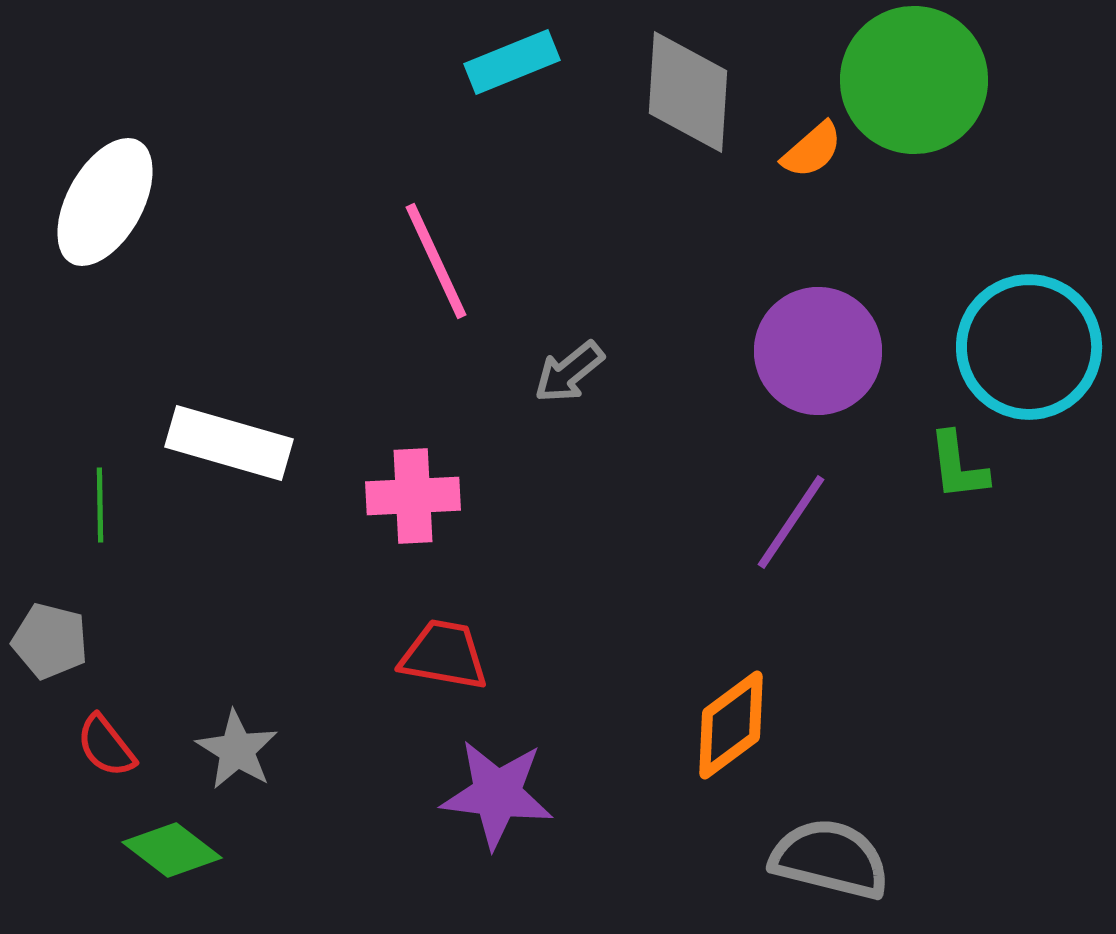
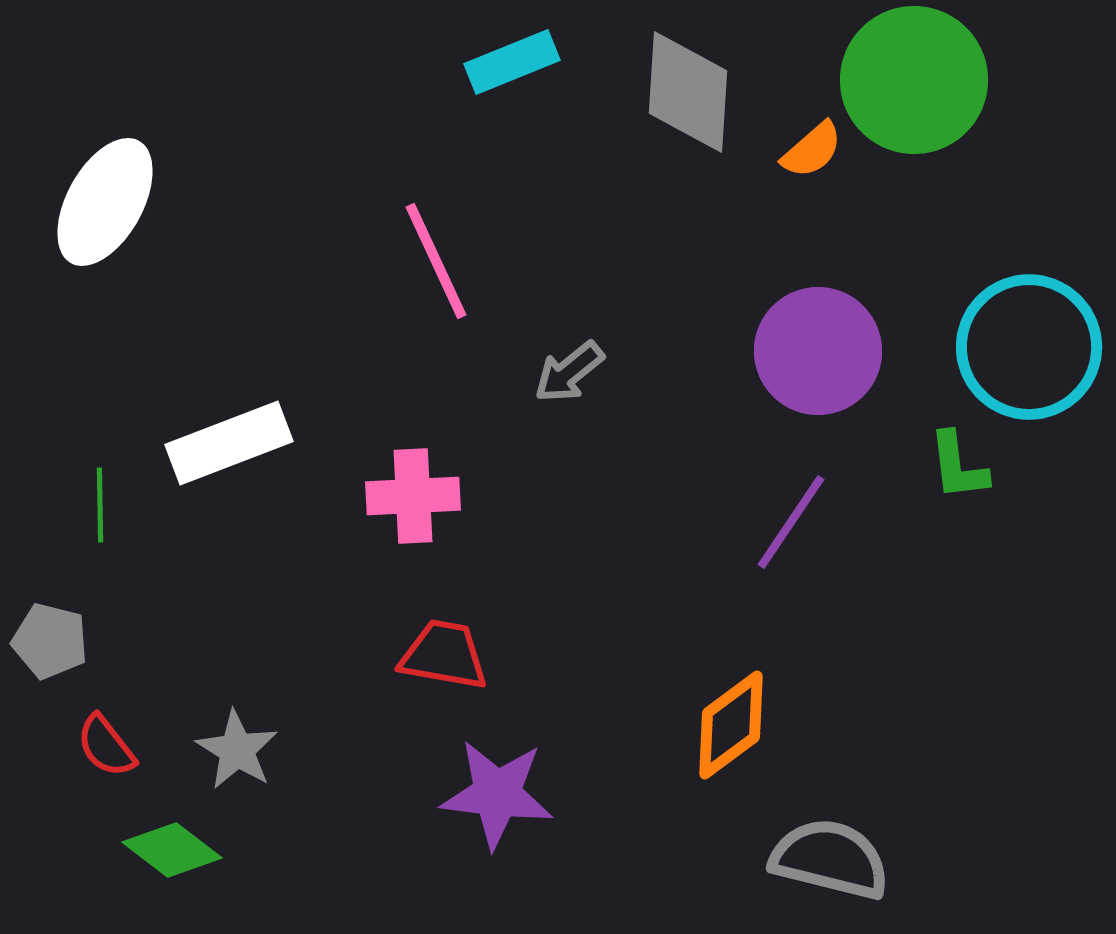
white rectangle: rotated 37 degrees counterclockwise
